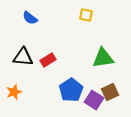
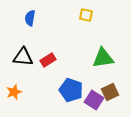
blue semicircle: rotated 63 degrees clockwise
blue pentagon: rotated 20 degrees counterclockwise
